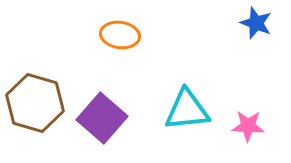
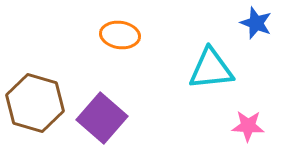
cyan triangle: moved 24 px right, 41 px up
